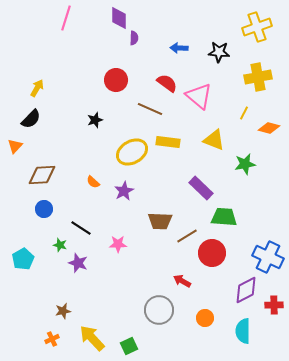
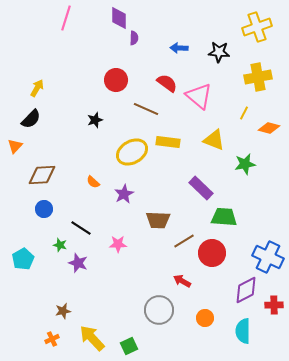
brown line at (150, 109): moved 4 px left
purple star at (124, 191): moved 3 px down
brown trapezoid at (160, 221): moved 2 px left, 1 px up
brown line at (187, 236): moved 3 px left, 5 px down
